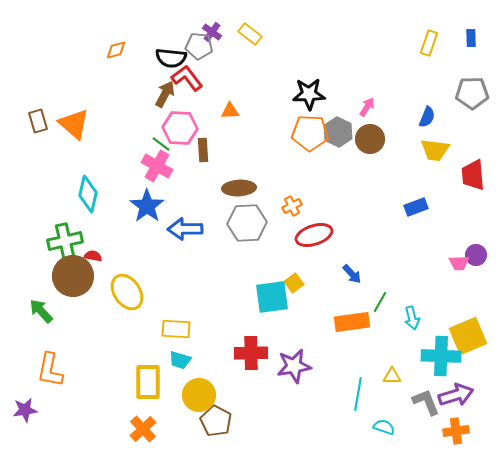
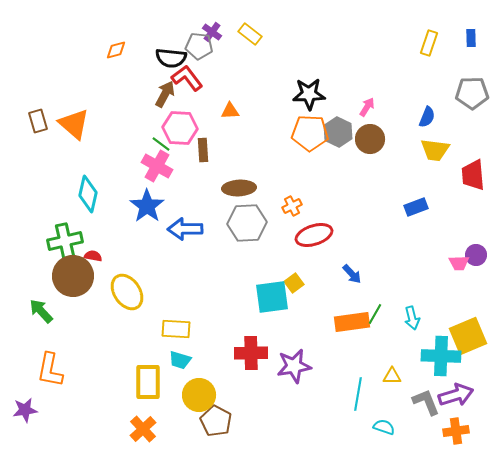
green line at (380, 302): moved 5 px left, 12 px down
